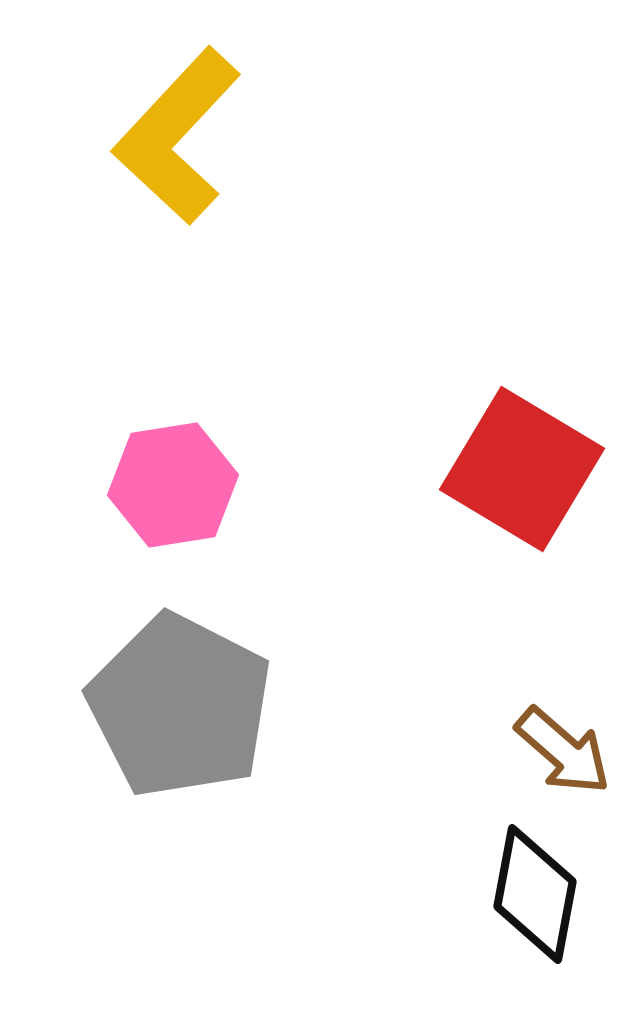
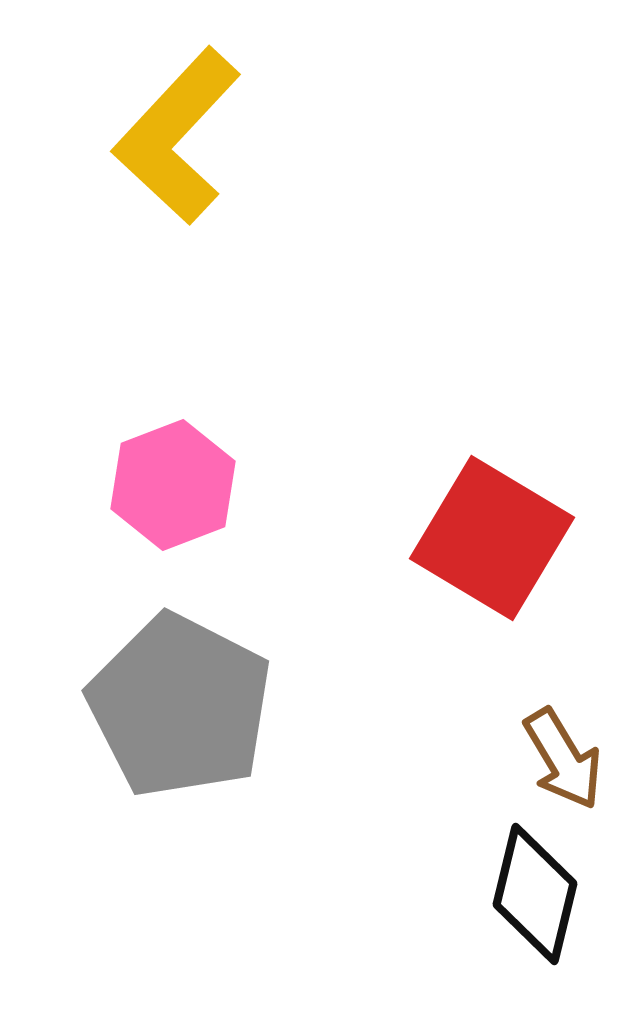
red square: moved 30 px left, 69 px down
pink hexagon: rotated 12 degrees counterclockwise
brown arrow: moved 8 px down; rotated 18 degrees clockwise
black diamond: rotated 3 degrees clockwise
